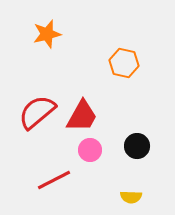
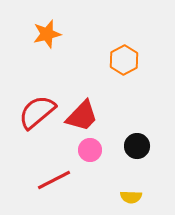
orange hexagon: moved 3 px up; rotated 20 degrees clockwise
red trapezoid: rotated 15 degrees clockwise
